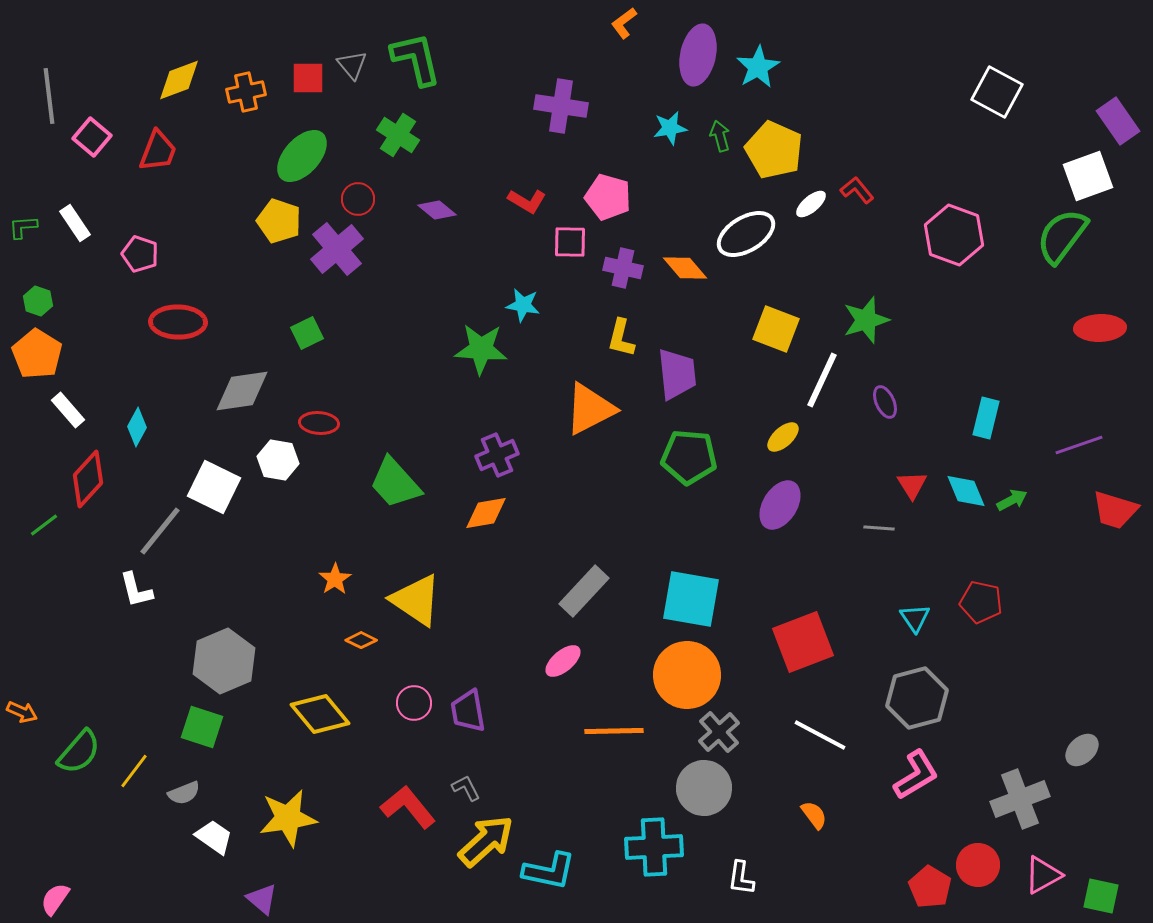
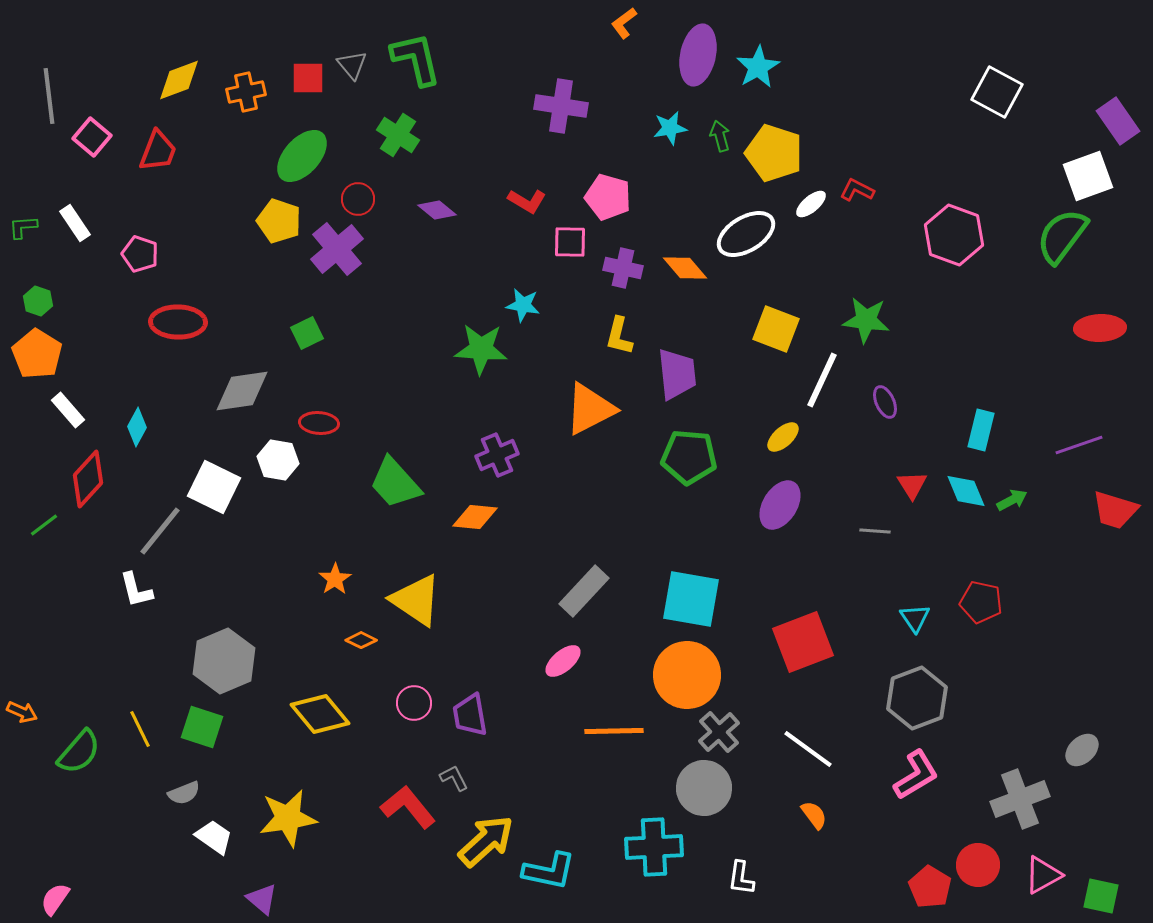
yellow pentagon at (774, 150): moved 3 px down; rotated 6 degrees counterclockwise
red L-shape at (857, 190): rotated 24 degrees counterclockwise
green star at (866, 320): rotated 24 degrees clockwise
yellow L-shape at (621, 338): moved 2 px left, 2 px up
cyan rectangle at (986, 418): moved 5 px left, 12 px down
orange diamond at (486, 513): moved 11 px left, 4 px down; rotated 15 degrees clockwise
gray line at (879, 528): moved 4 px left, 3 px down
gray hexagon at (917, 698): rotated 6 degrees counterclockwise
purple trapezoid at (468, 711): moved 2 px right, 4 px down
white line at (820, 735): moved 12 px left, 14 px down; rotated 8 degrees clockwise
yellow line at (134, 771): moved 6 px right, 42 px up; rotated 63 degrees counterclockwise
gray L-shape at (466, 788): moved 12 px left, 10 px up
